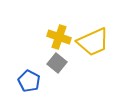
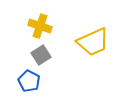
yellow cross: moved 19 px left, 11 px up
gray square: moved 16 px left, 8 px up; rotated 18 degrees clockwise
